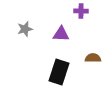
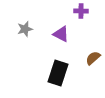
purple triangle: rotated 24 degrees clockwise
brown semicircle: rotated 42 degrees counterclockwise
black rectangle: moved 1 px left, 1 px down
